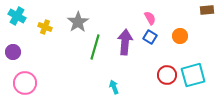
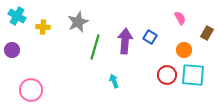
brown rectangle: moved 23 px down; rotated 56 degrees counterclockwise
pink semicircle: moved 30 px right
gray star: rotated 10 degrees clockwise
yellow cross: moved 2 px left; rotated 16 degrees counterclockwise
orange circle: moved 4 px right, 14 px down
purple arrow: moved 1 px up
purple circle: moved 1 px left, 2 px up
cyan square: rotated 20 degrees clockwise
pink circle: moved 6 px right, 7 px down
cyan arrow: moved 6 px up
